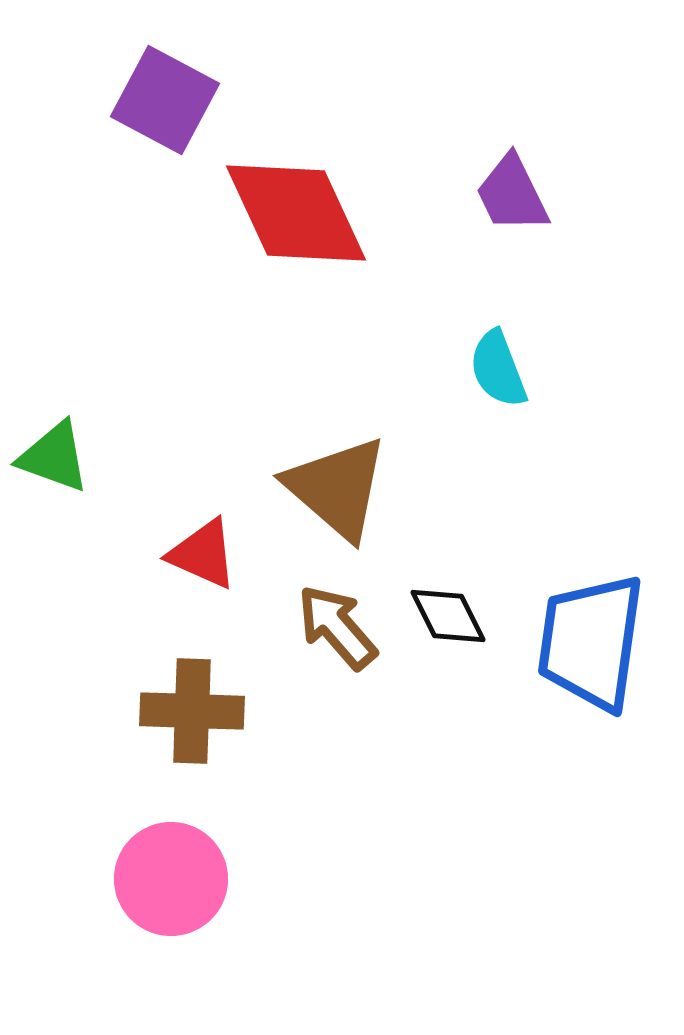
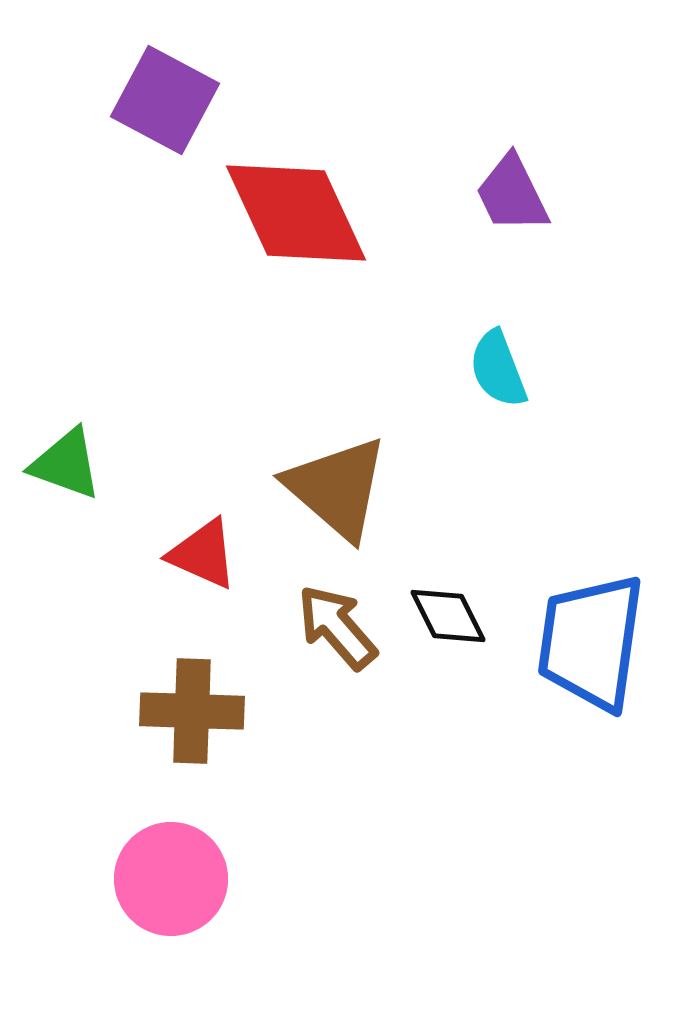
green triangle: moved 12 px right, 7 px down
